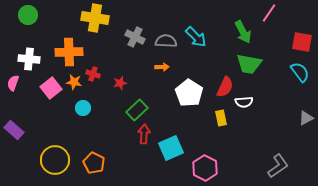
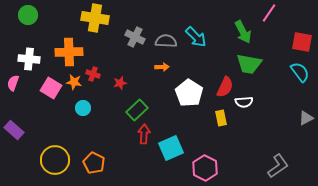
pink square: rotated 20 degrees counterclockwise
